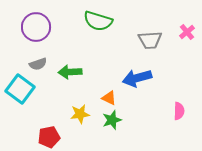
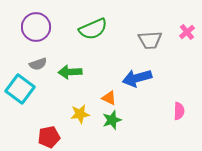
green semicircle: moved 5 px left, 8 px down; rotated 40 degrees counterclockwise
